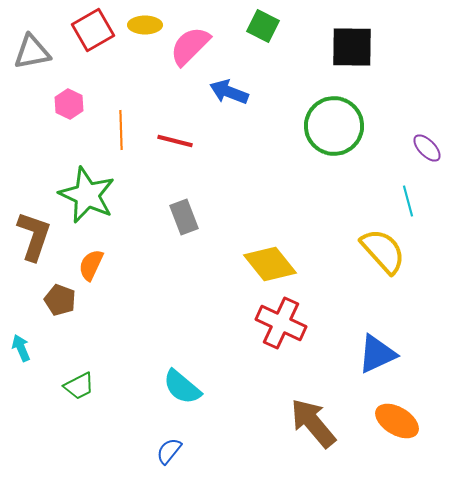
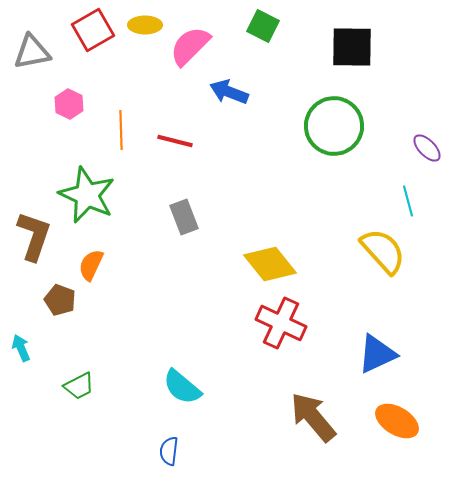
brown arrow: moved 6 px up
blue semicircle: rotated 32 degrees counterclockwise
